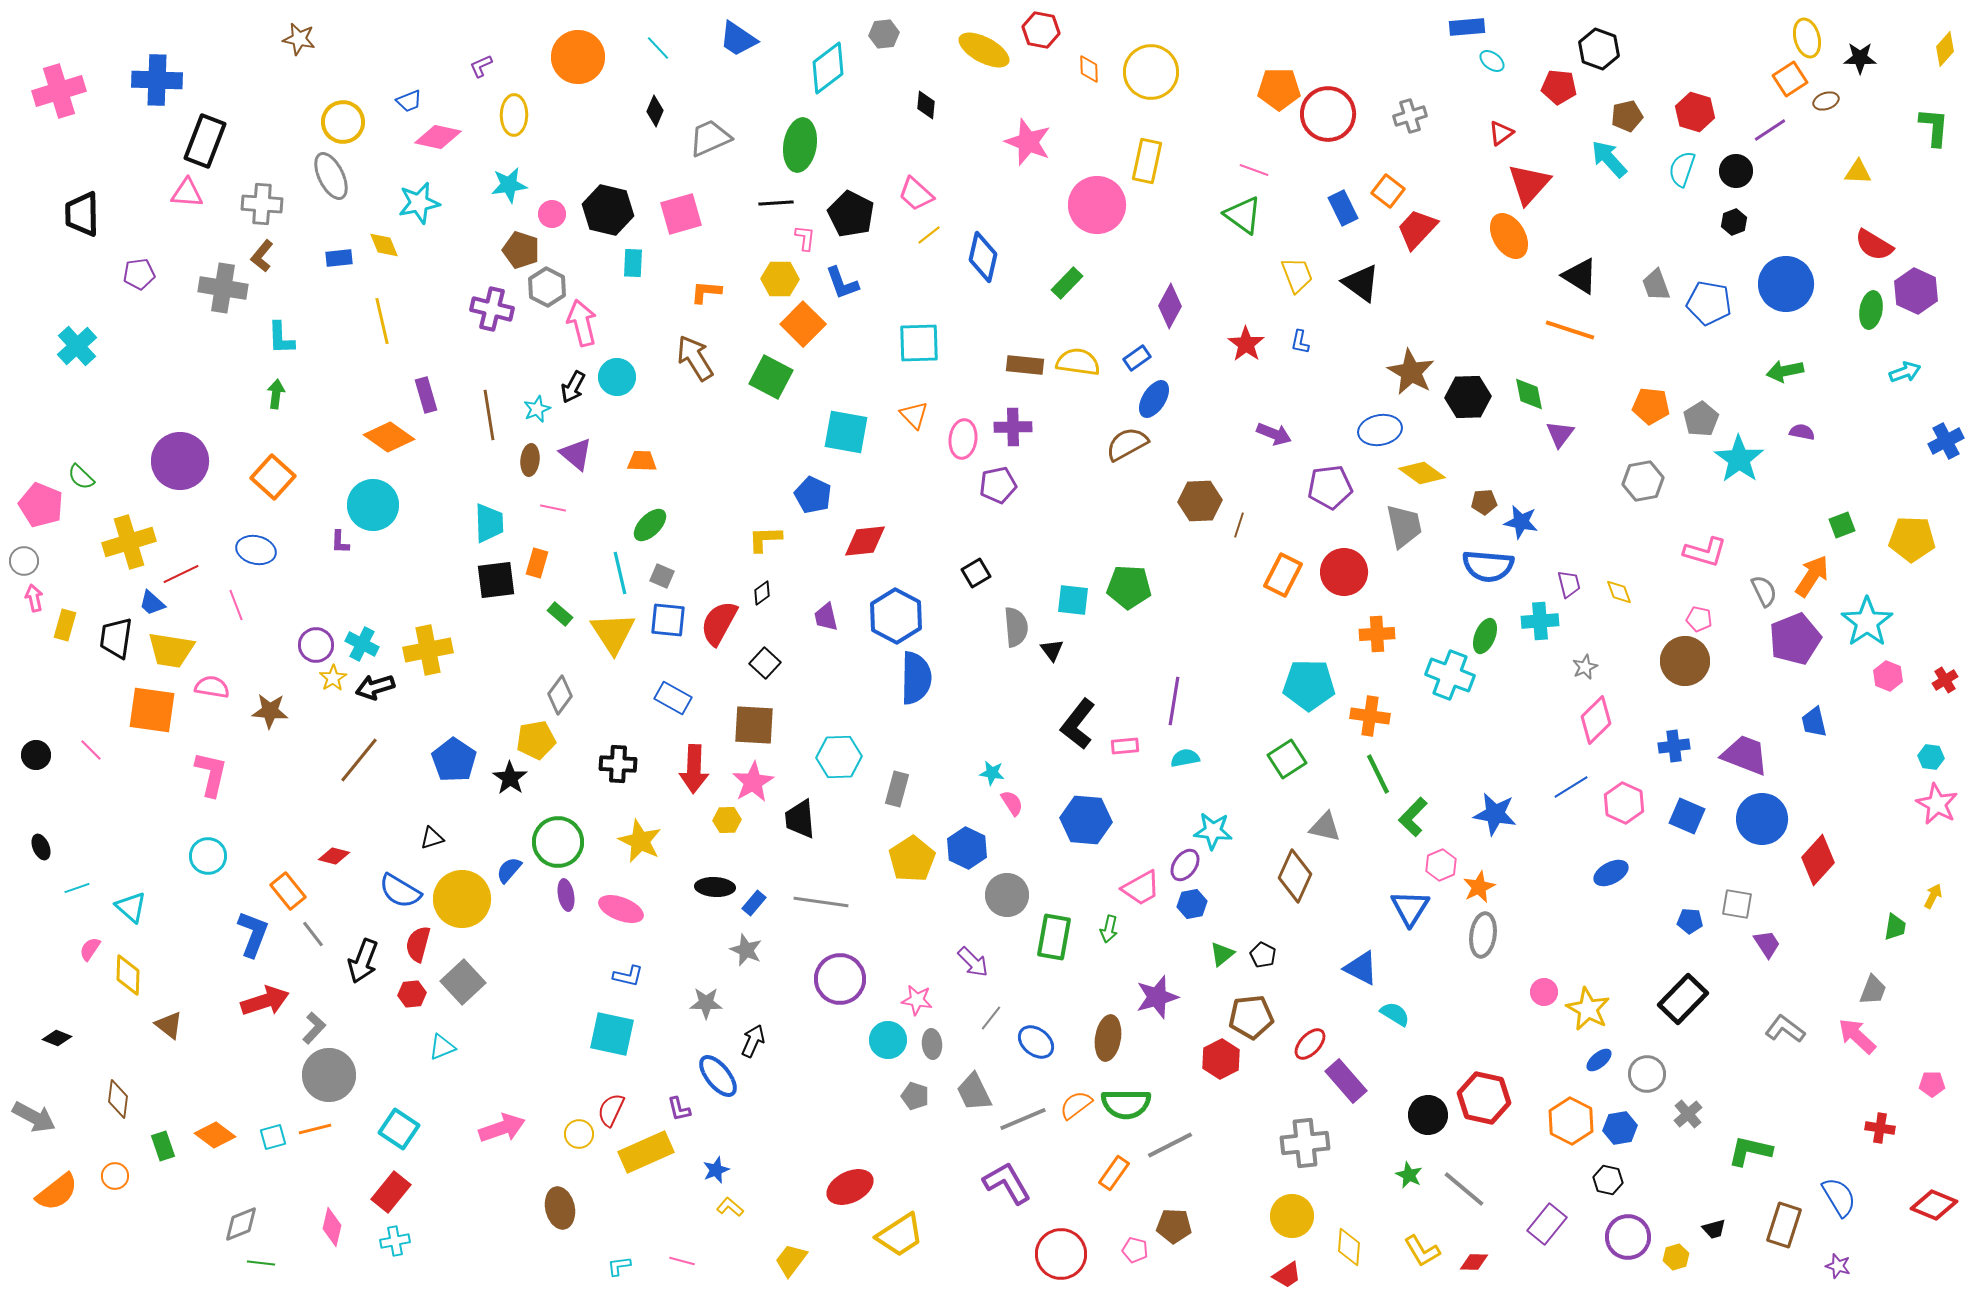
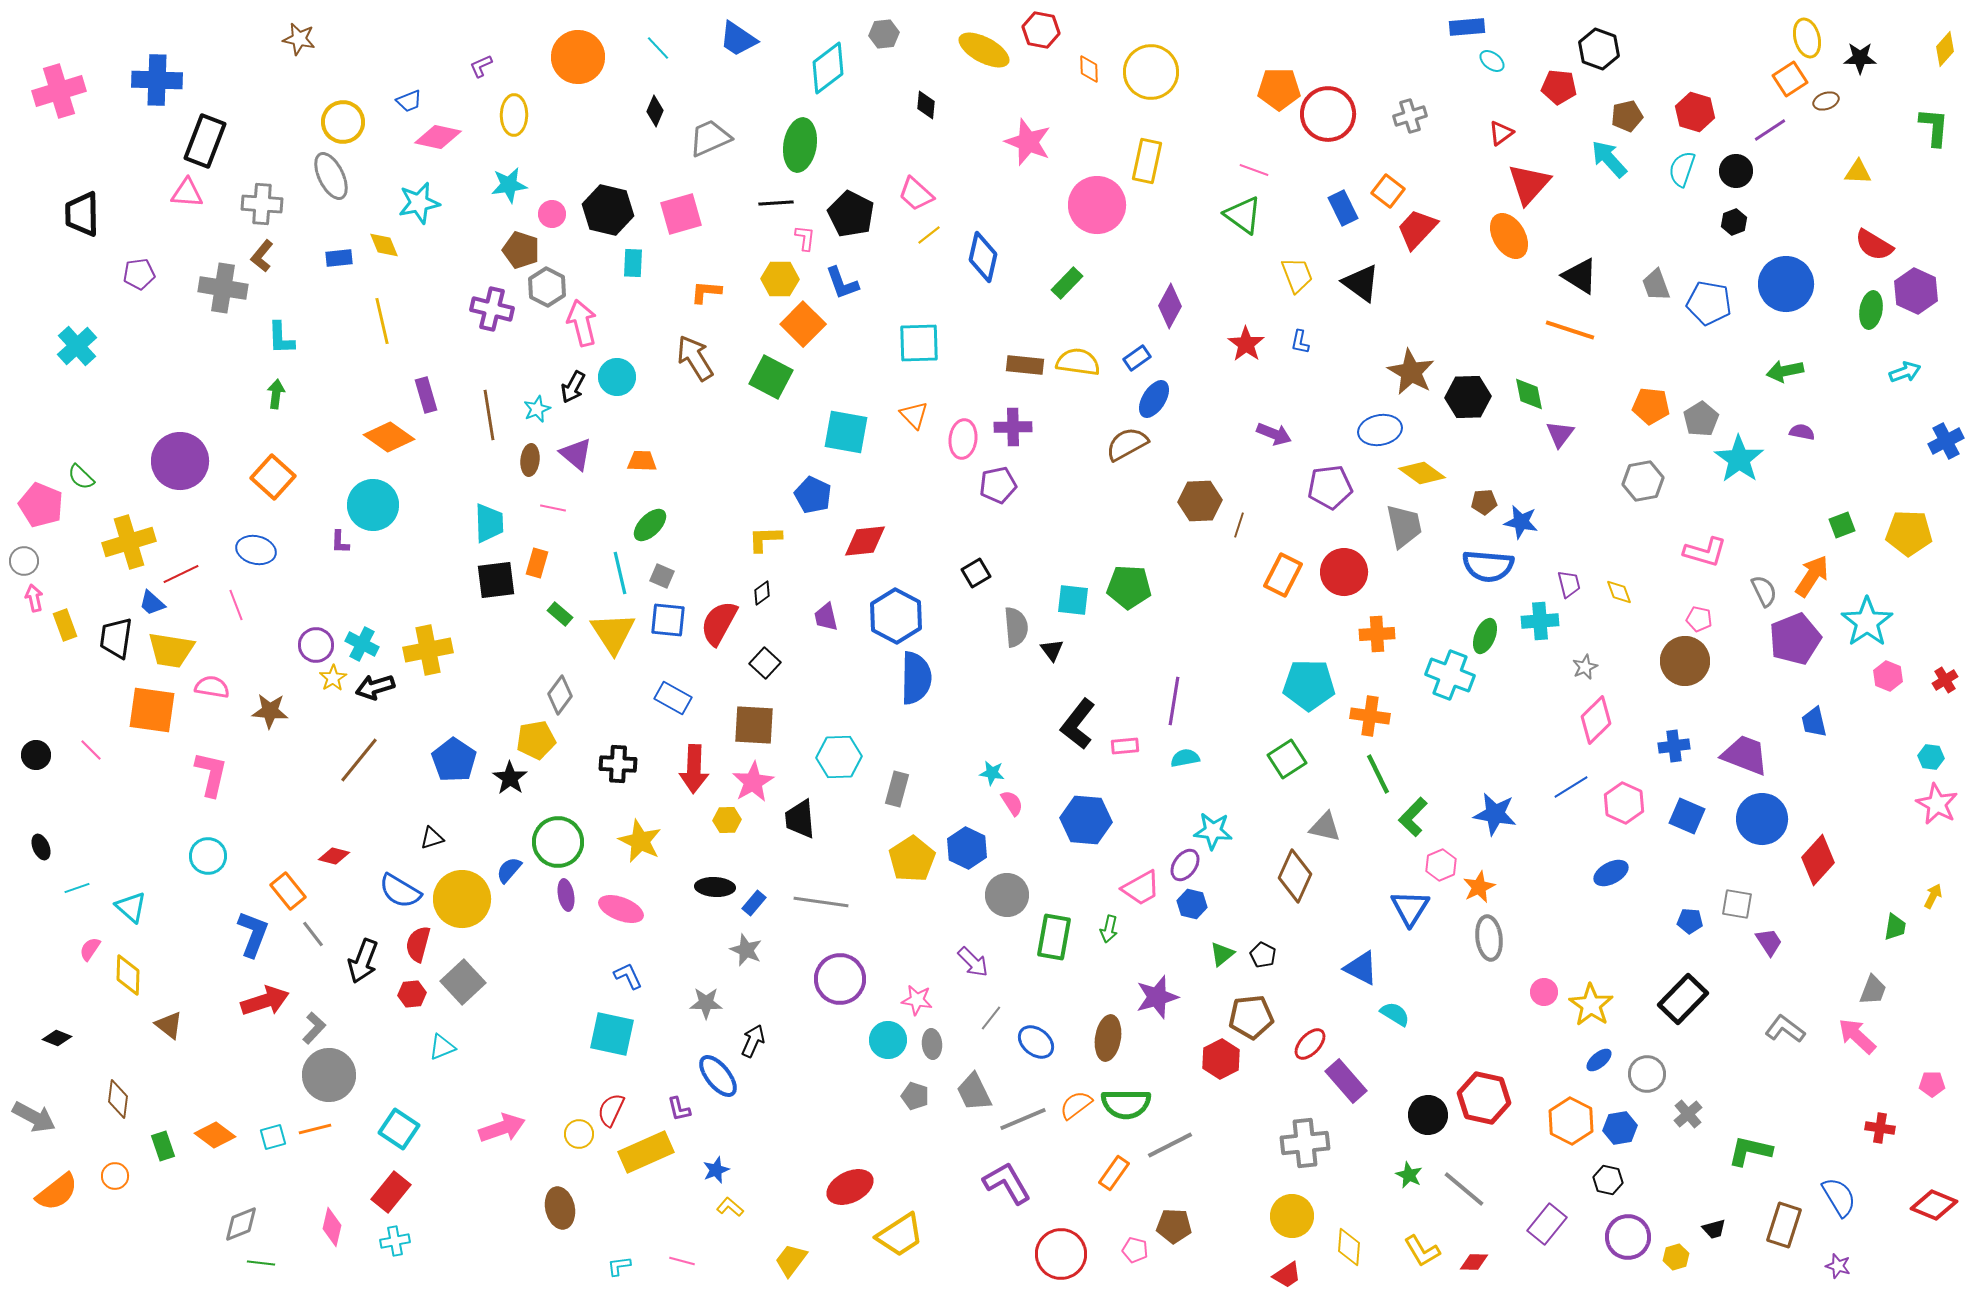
yellow pentagon at (1912, 539): moved 3 px left, 6 px up
yellow rectangle at (65, 625): rotated 36 degrees counterclockwise
blue hexagon at (1192, 904): rotated 24 degrees clockwise
gray ellipse at (1483, 935): moved 6 px right, 3 px down; rotated 15 degrees counterclockwise
purple trapezoid at (1767, 944): moved 2 px right, 2 px up
blue L-shape at (628, 976): rotated 128 degrees counterclockwise
yellow star at (1588, 1009): moved 3 px right, 4 px up; rotated 6 degrees clockwise
